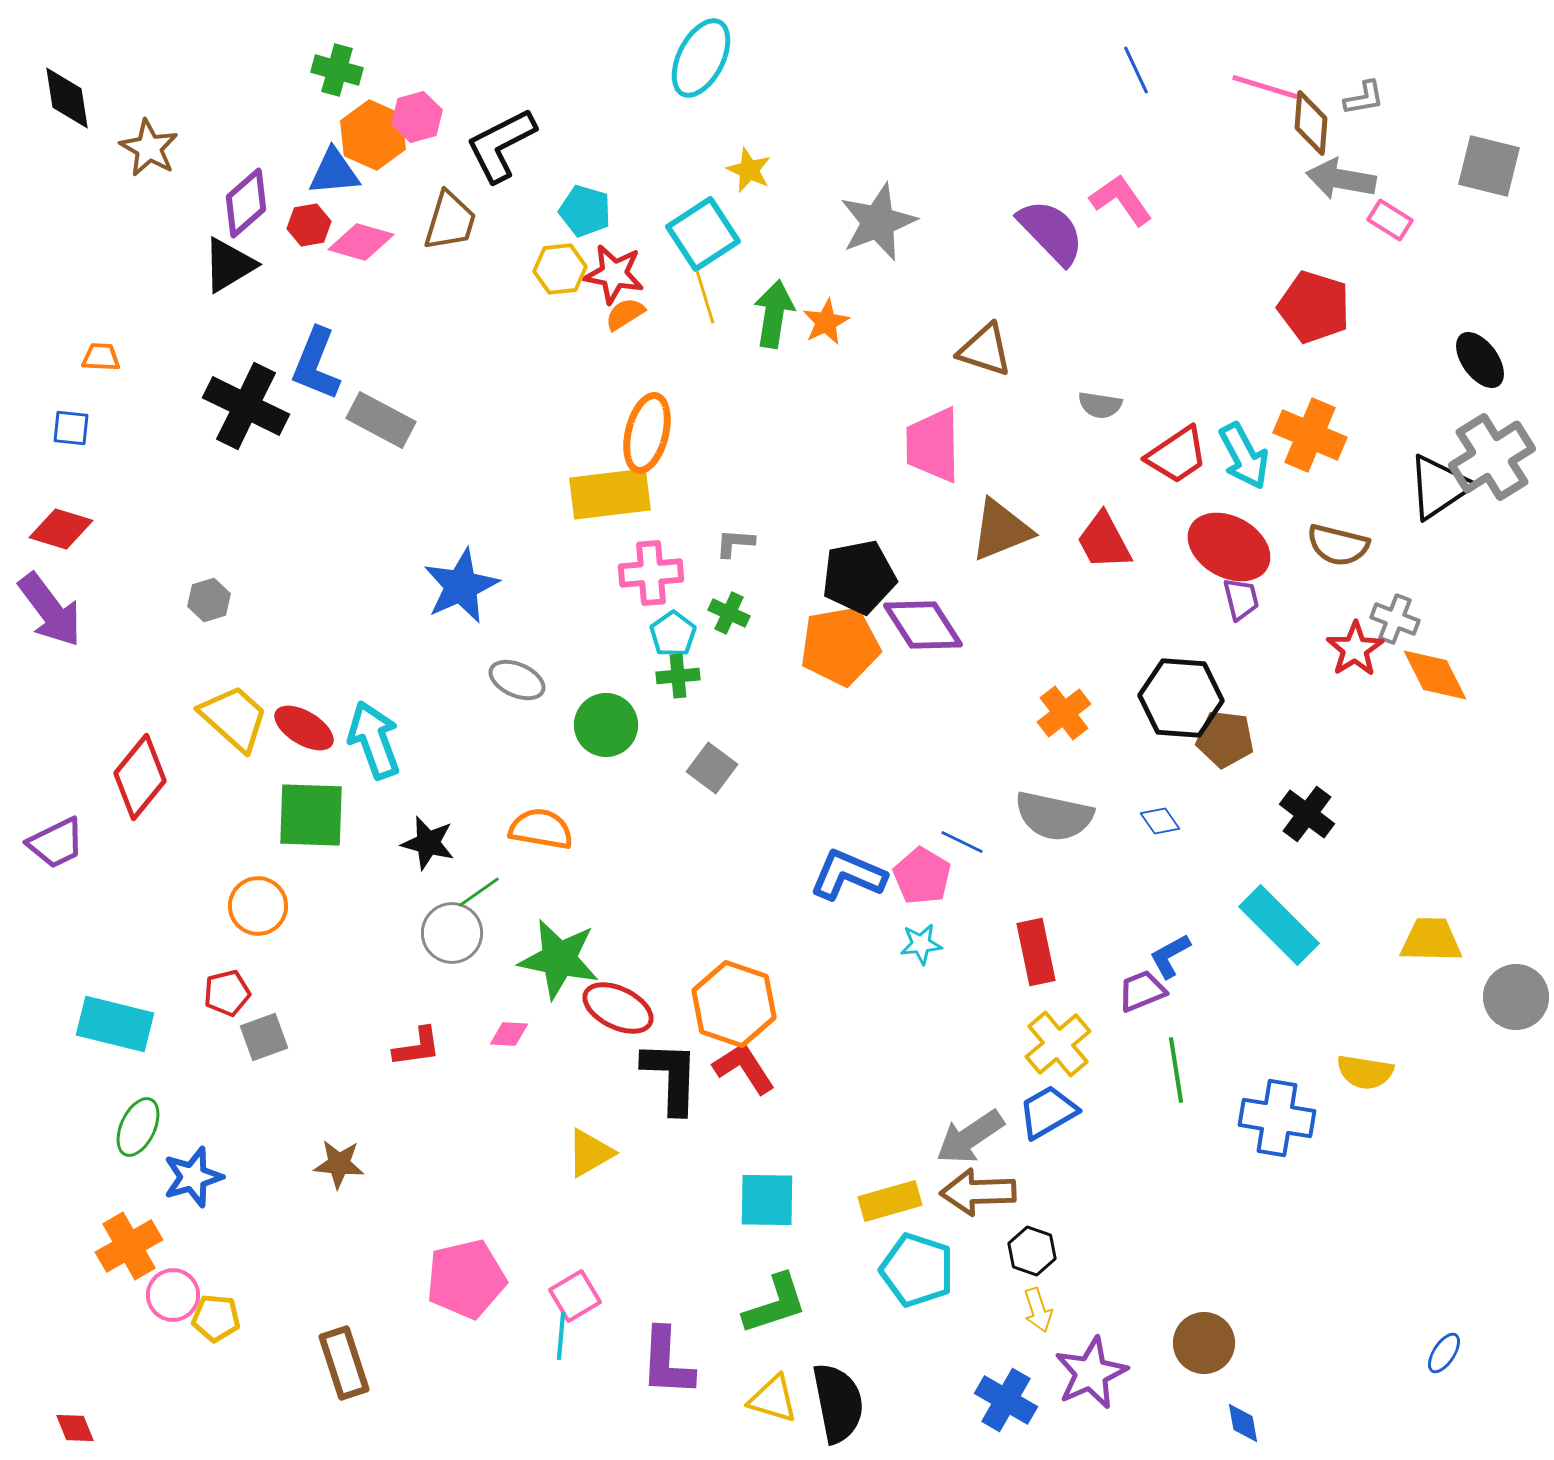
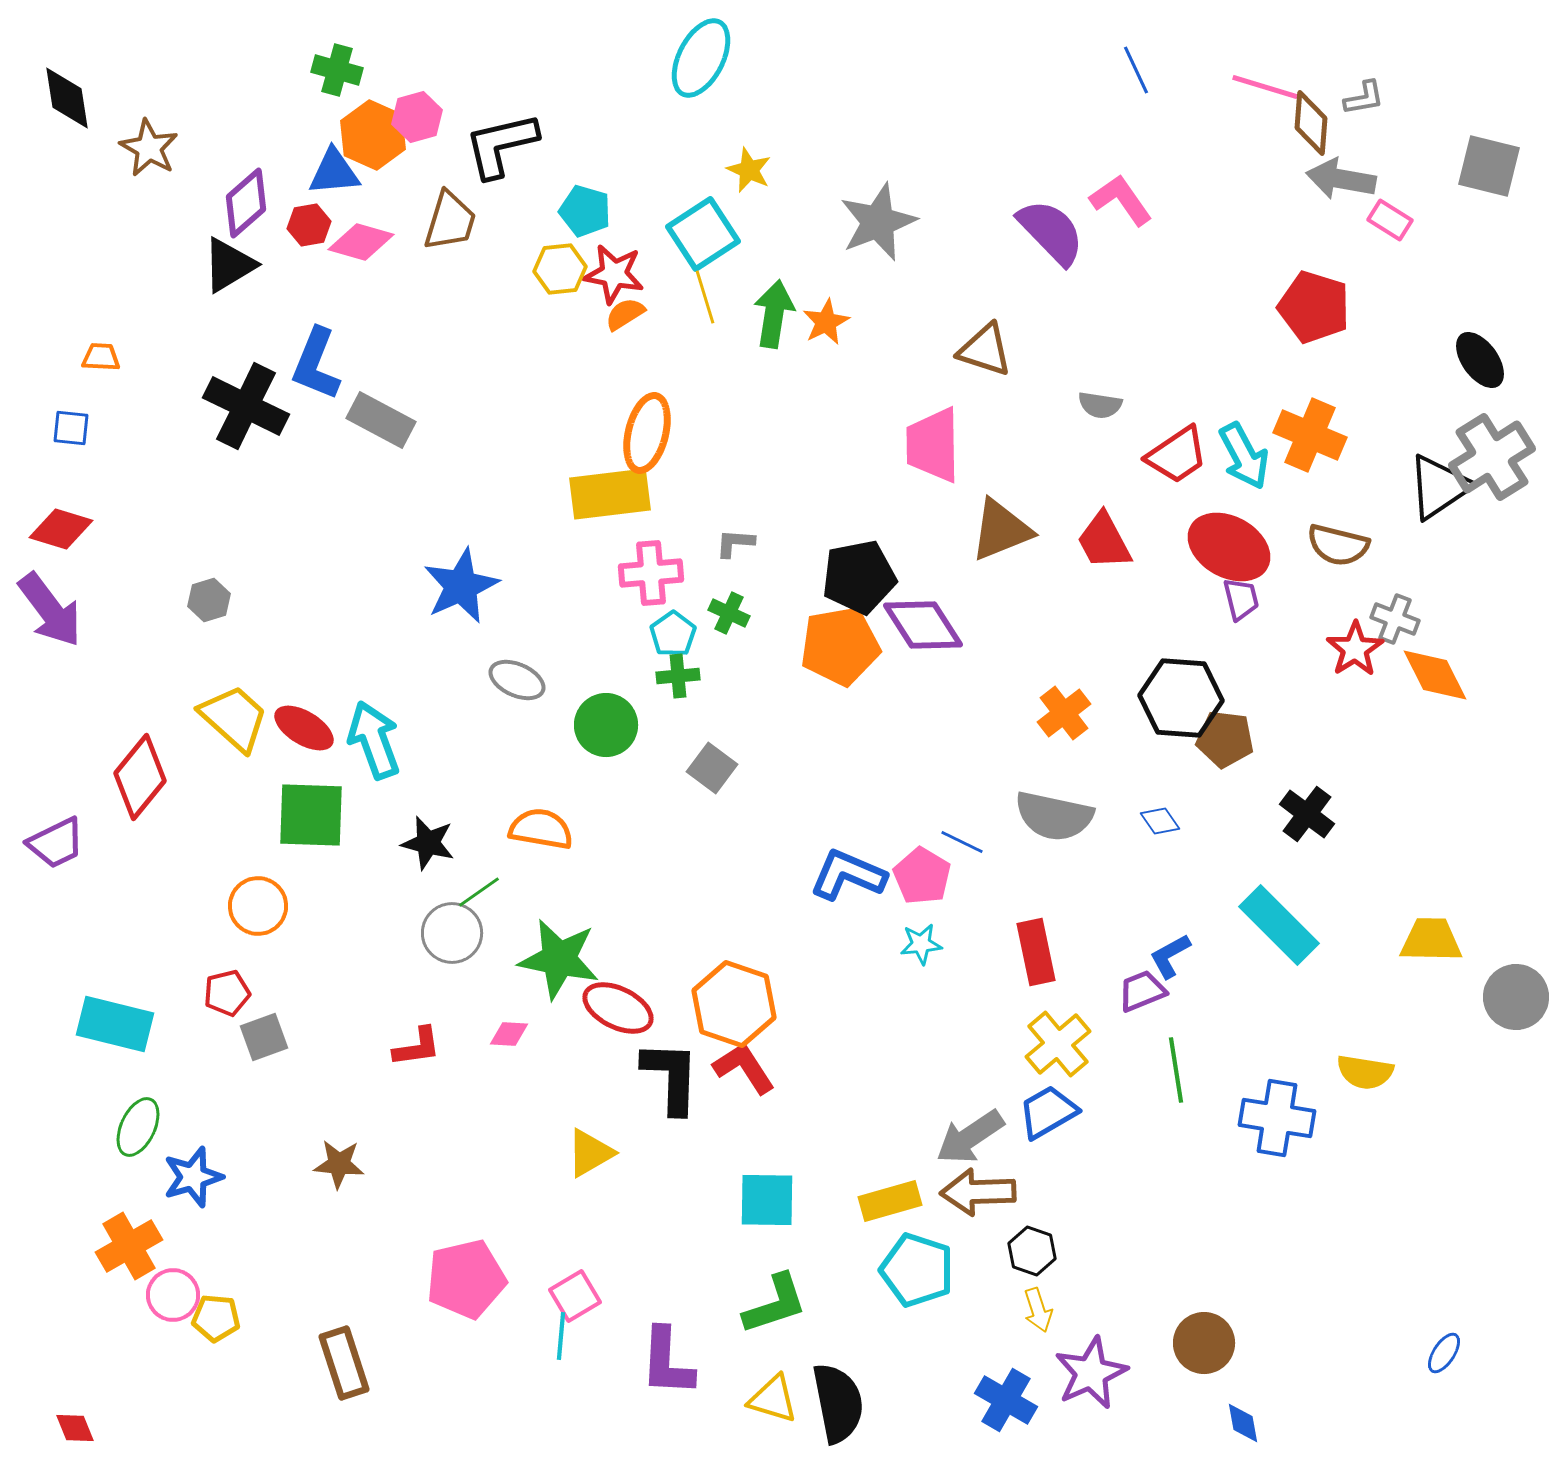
black L-shape at (501, 145): rotated 14 degrees clockwise
